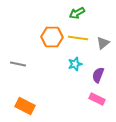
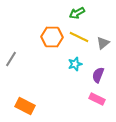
yellow line: moved 1 px right, 1 px up; rotated 18 degrees clockwise
gray line: moved 7 px left, 5 px up; rotated 70 degrees counterclockwise
